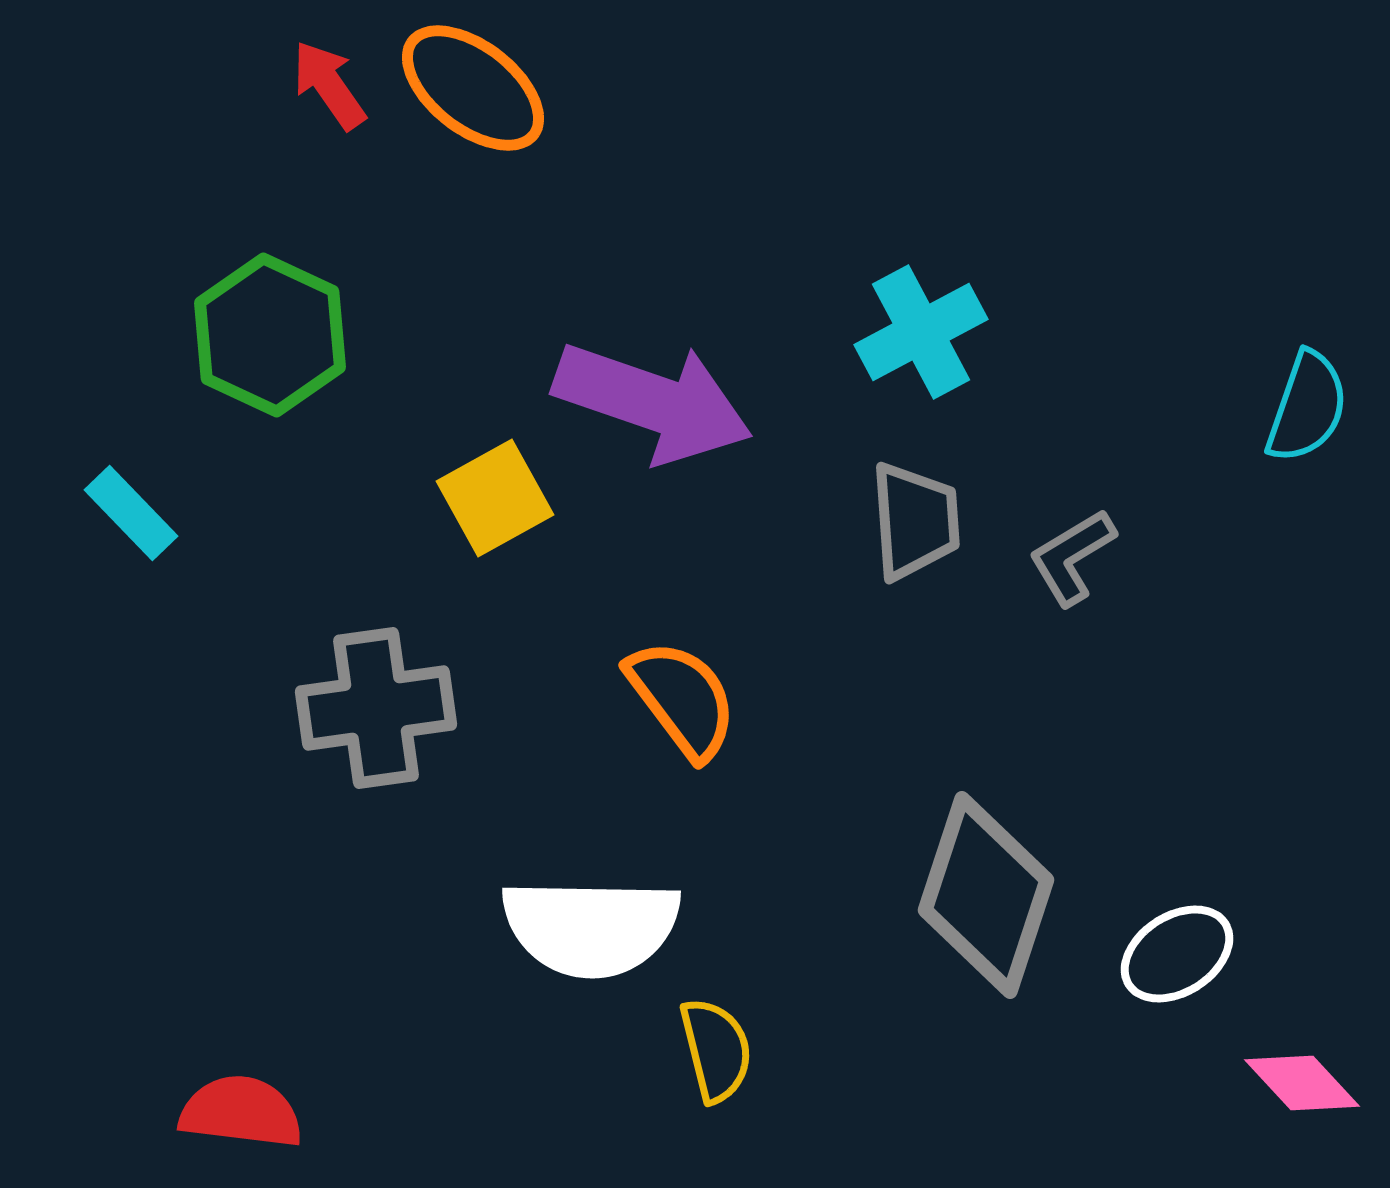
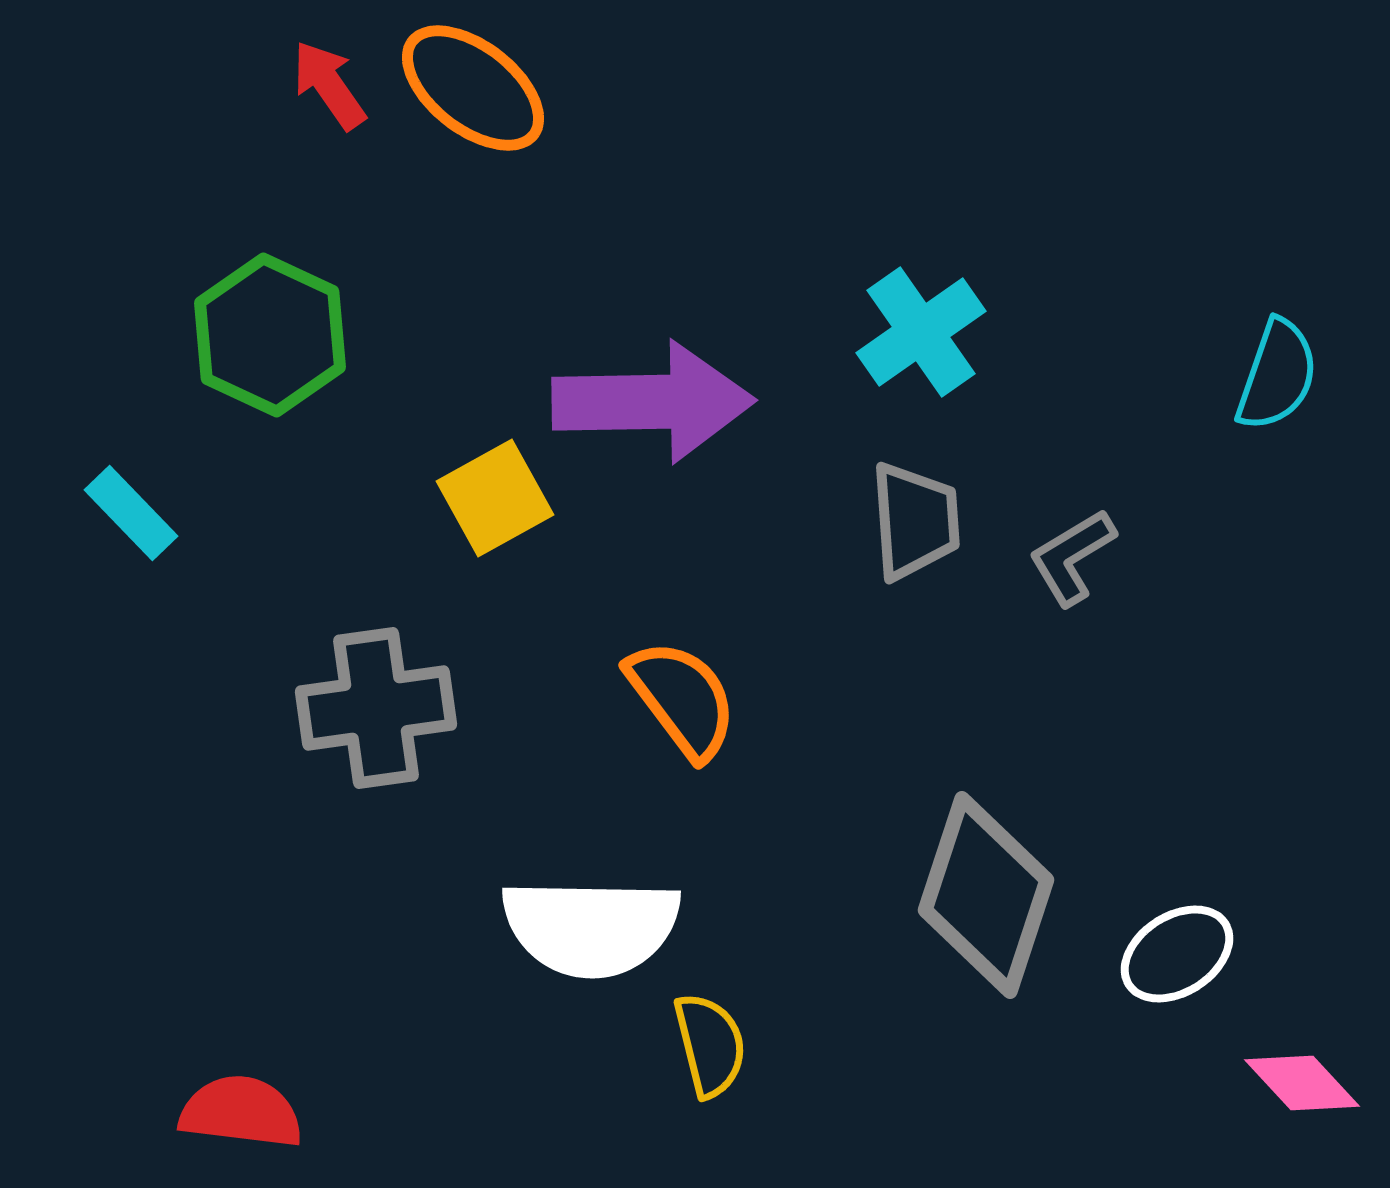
cyan cross: rotated 7 degrees counterclockwise
purple arrow: rotated 20 degrees counterclockwise
cyan semicircle: moved 30 px left, 32 px up
yellow semicircle: moved 6 px left, 5 px up
